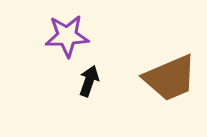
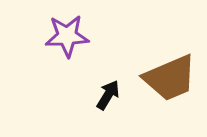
black arrow: moved 19 px right, 14 px down; rotated 12 degrees clockwise
